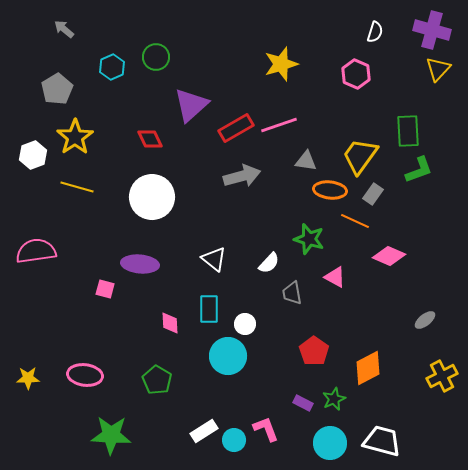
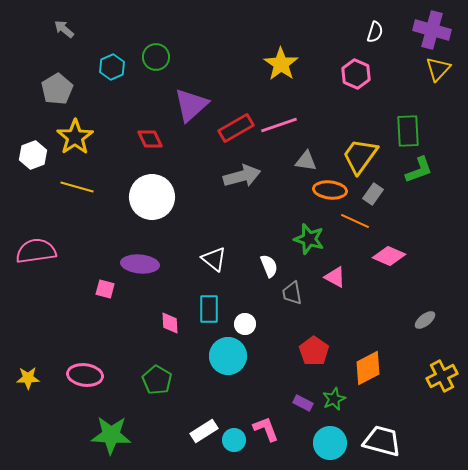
yellow star at (281, 64): rotated 20 degrees counterclockwise
white semicircle at (269, 263): moved 3 px down; rotated 65 degrees counterclockwise
